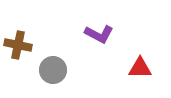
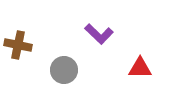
purple L-shape: rotated 16 degrees clockwise
gray circle: moved 11 px right
